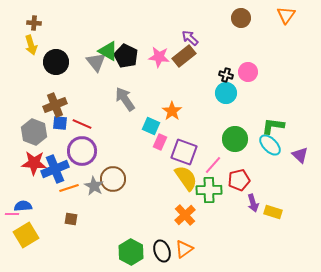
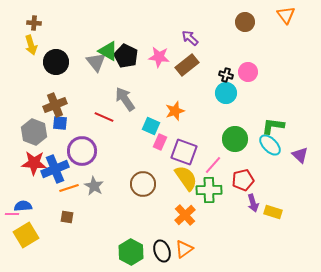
orange triangle at (286, 15): rotated 12 degrees counterclockwise
brown circle at (241, 18): moved 4 px right, 4 px down
brown rectangle at (184, 56): moved 3 px right, 9 px down
orange star at (172, 111): moved 3 px right; rotated 18 degrees clockwise
red line at (82, 124): moved 22 px right, 7 px up
brown circle at (113, 179): moved 30 px right, 5 px down
red pentagon at (239, 180): moved 4 px right
brown square at (71, 219): moved 4 px left, 2 px up
